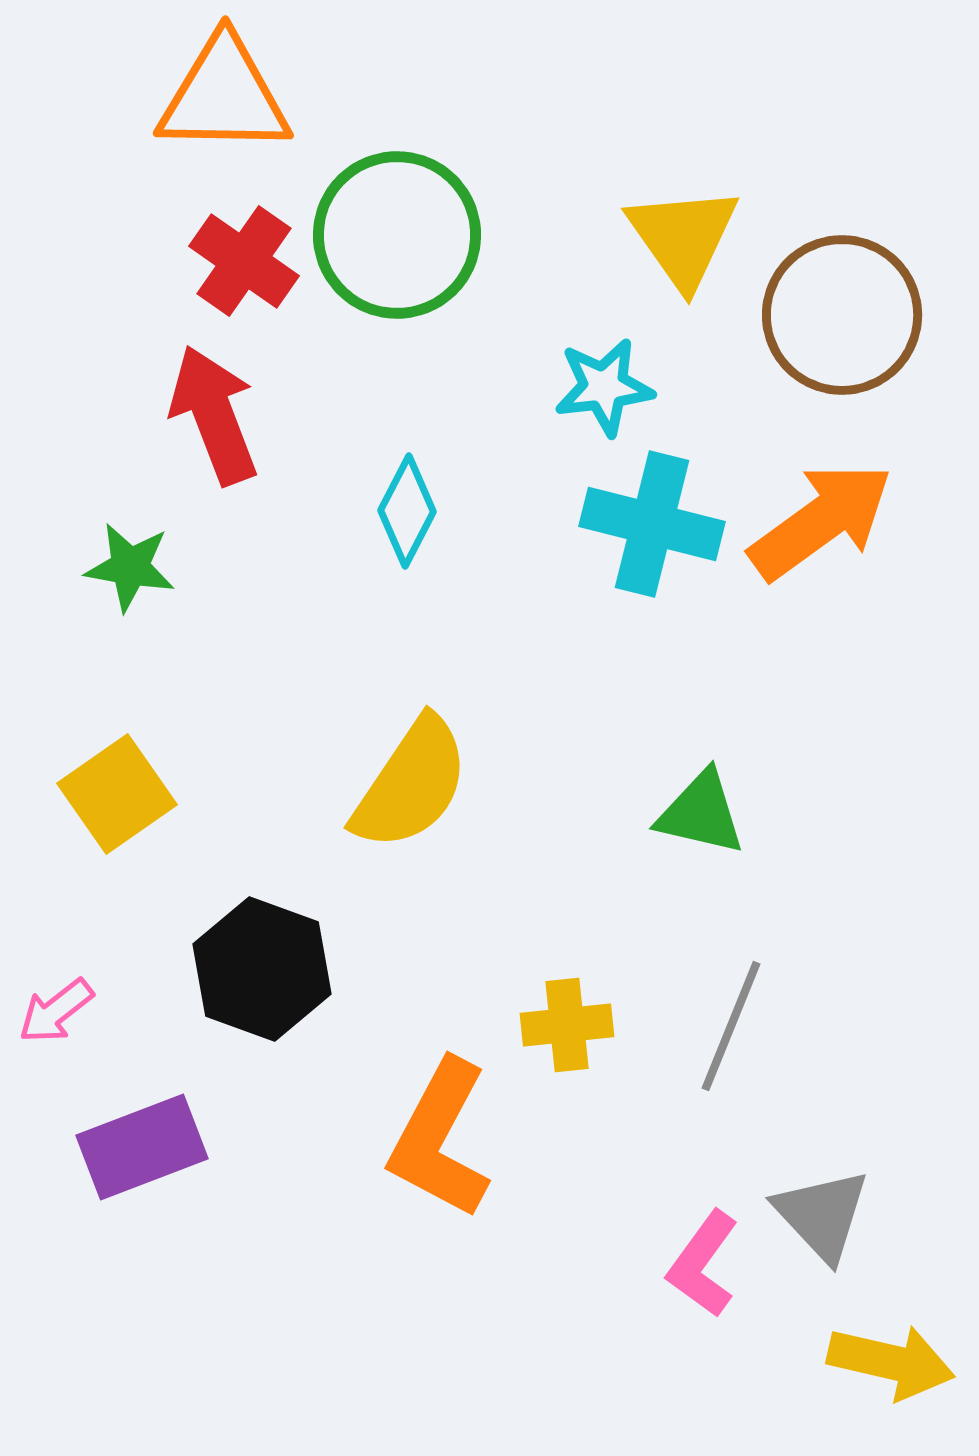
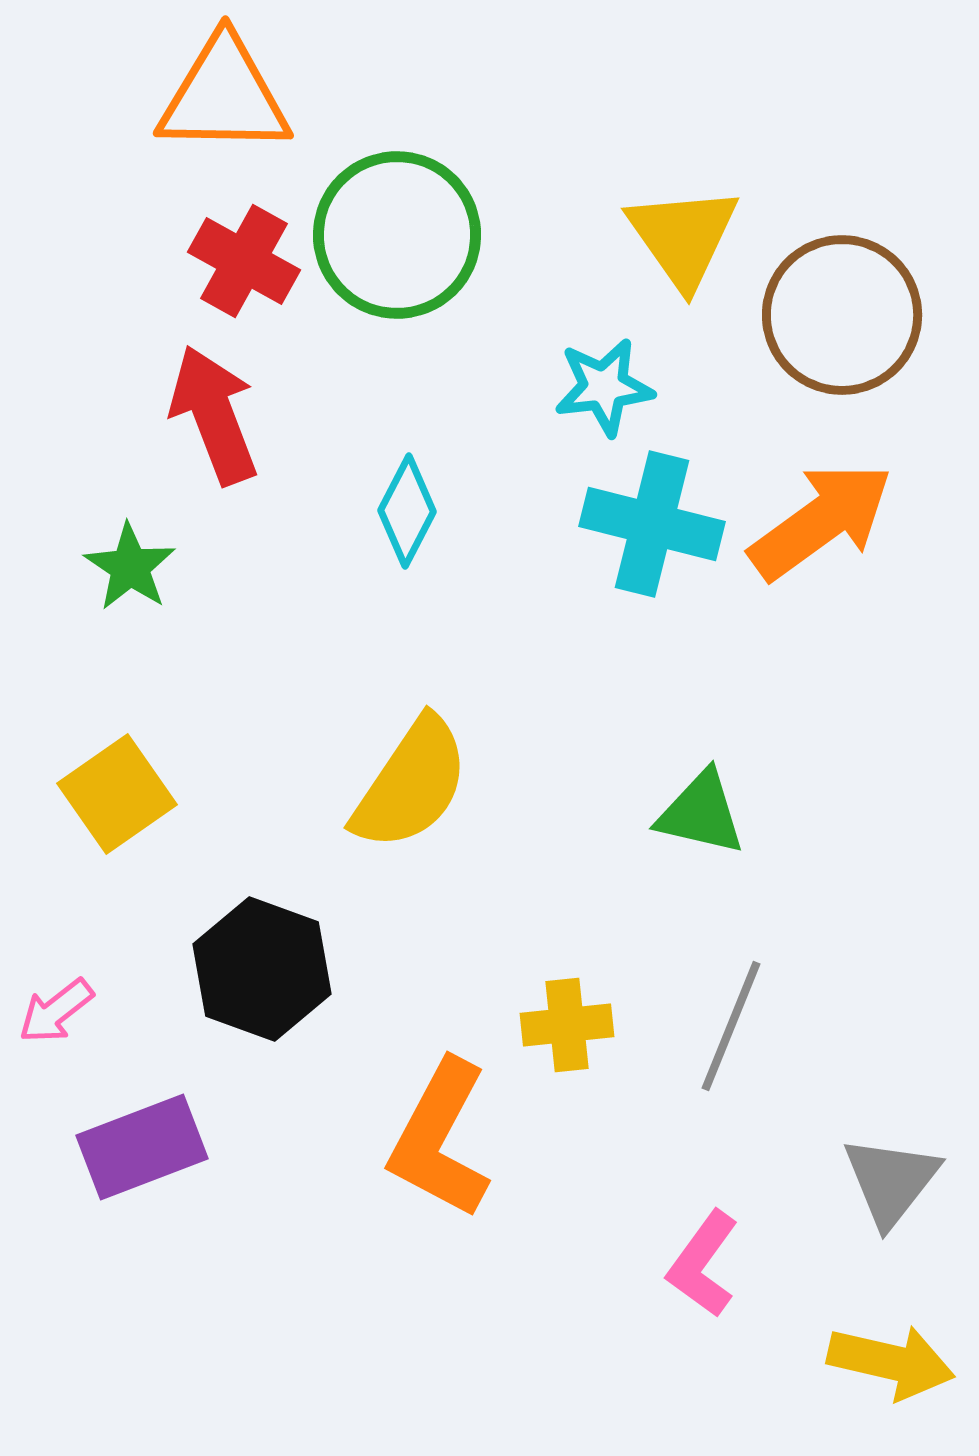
red cross: rotated 6 degrees counterclockwise
green star: rotated 24 degrees clockwise
gray triangle: moved 69 px right, 34 px up; rotated 21 degrees clockwise
